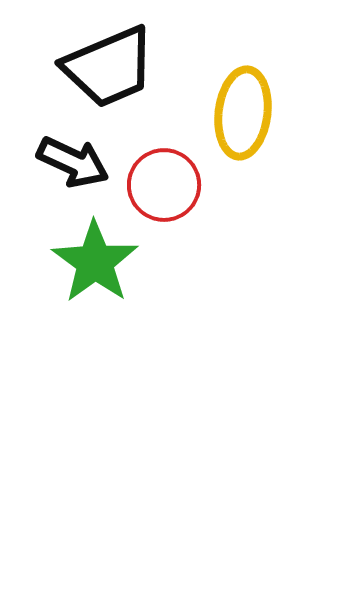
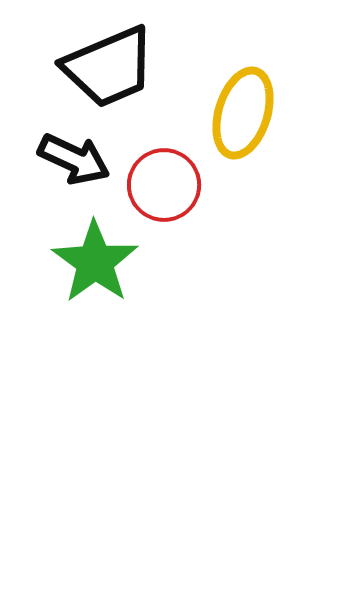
yellow ellipse: rotated 10 degrees clockwise
black arrow: moved 1 px right, 3 px up
